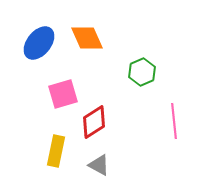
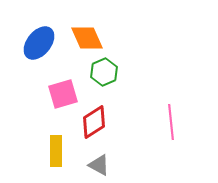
green hexagon: moved 38 px left
pink line: moved 3 px left, 1 px down
yellow rectangle: rotated 12 degrees counterclockwise
